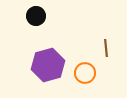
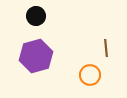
purple hexagon: moved 12 px left, 9 px up
orange circle: moved 5 px right, 2 px down
